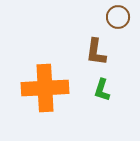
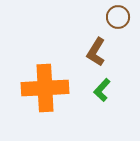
brown L-shape: rotated 24 degrees clockwise
green L-shape: rotated 25 degrees clockwise
